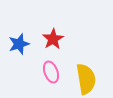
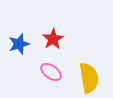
pink ellipse: rotated 35 degrees counterclockwise
yellow semicircle: moved 3 px right, 1 px up
